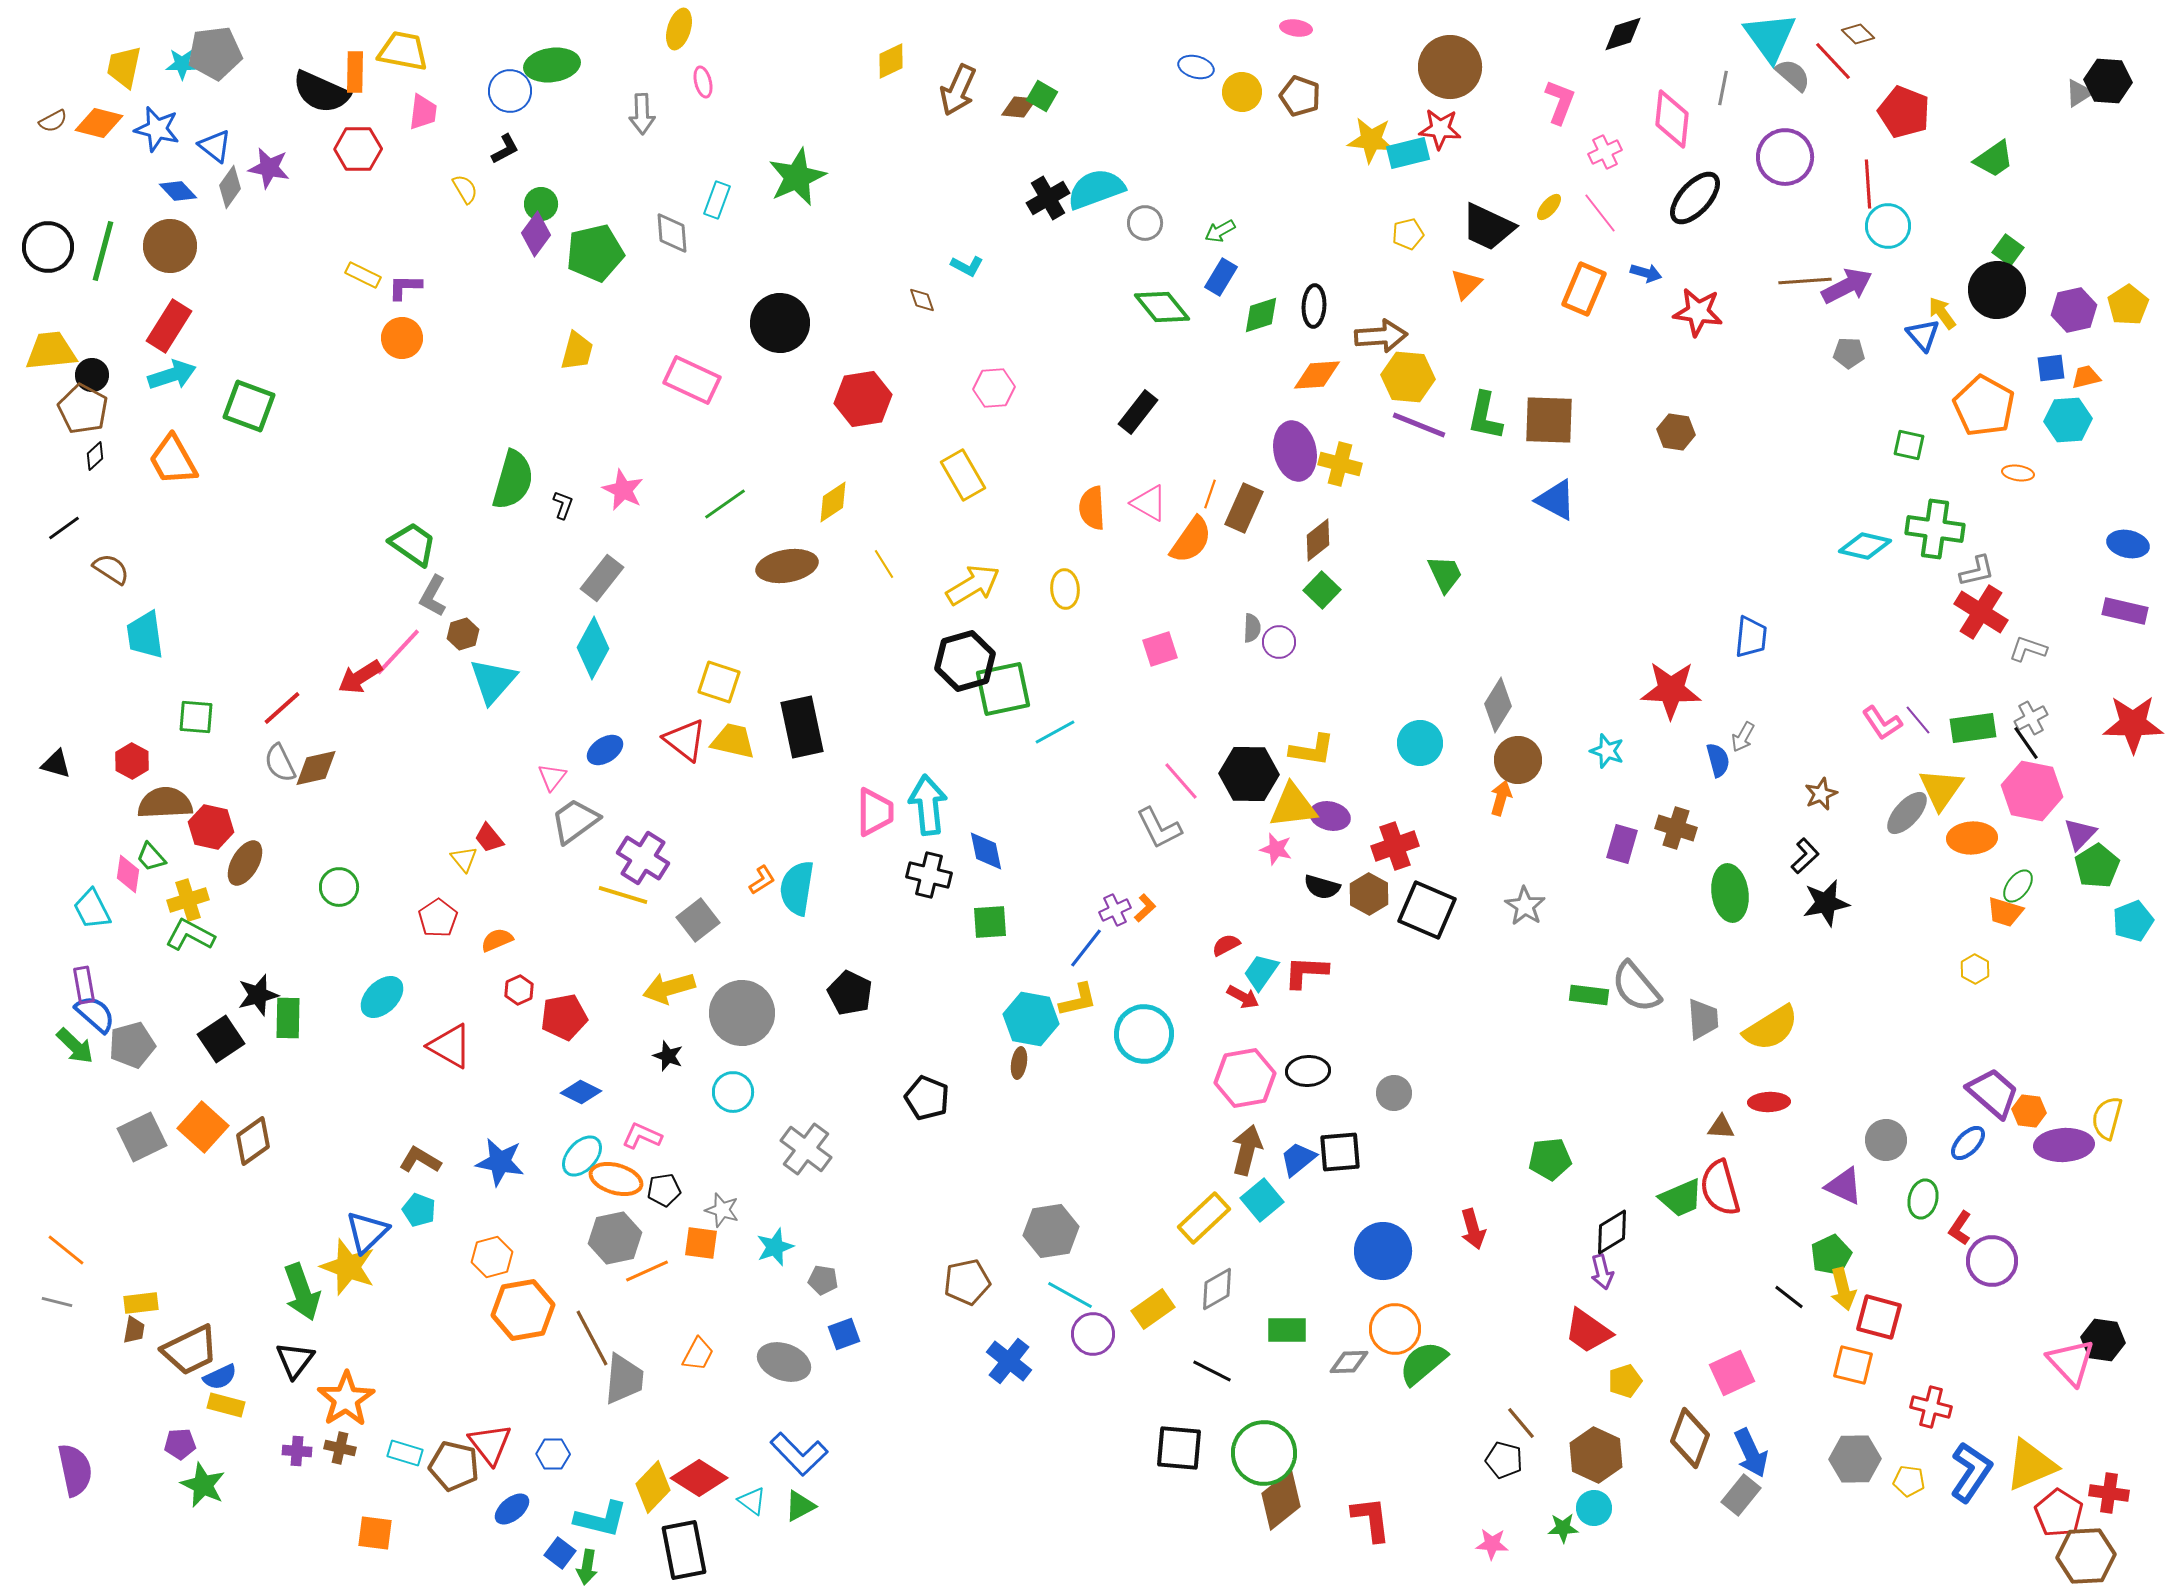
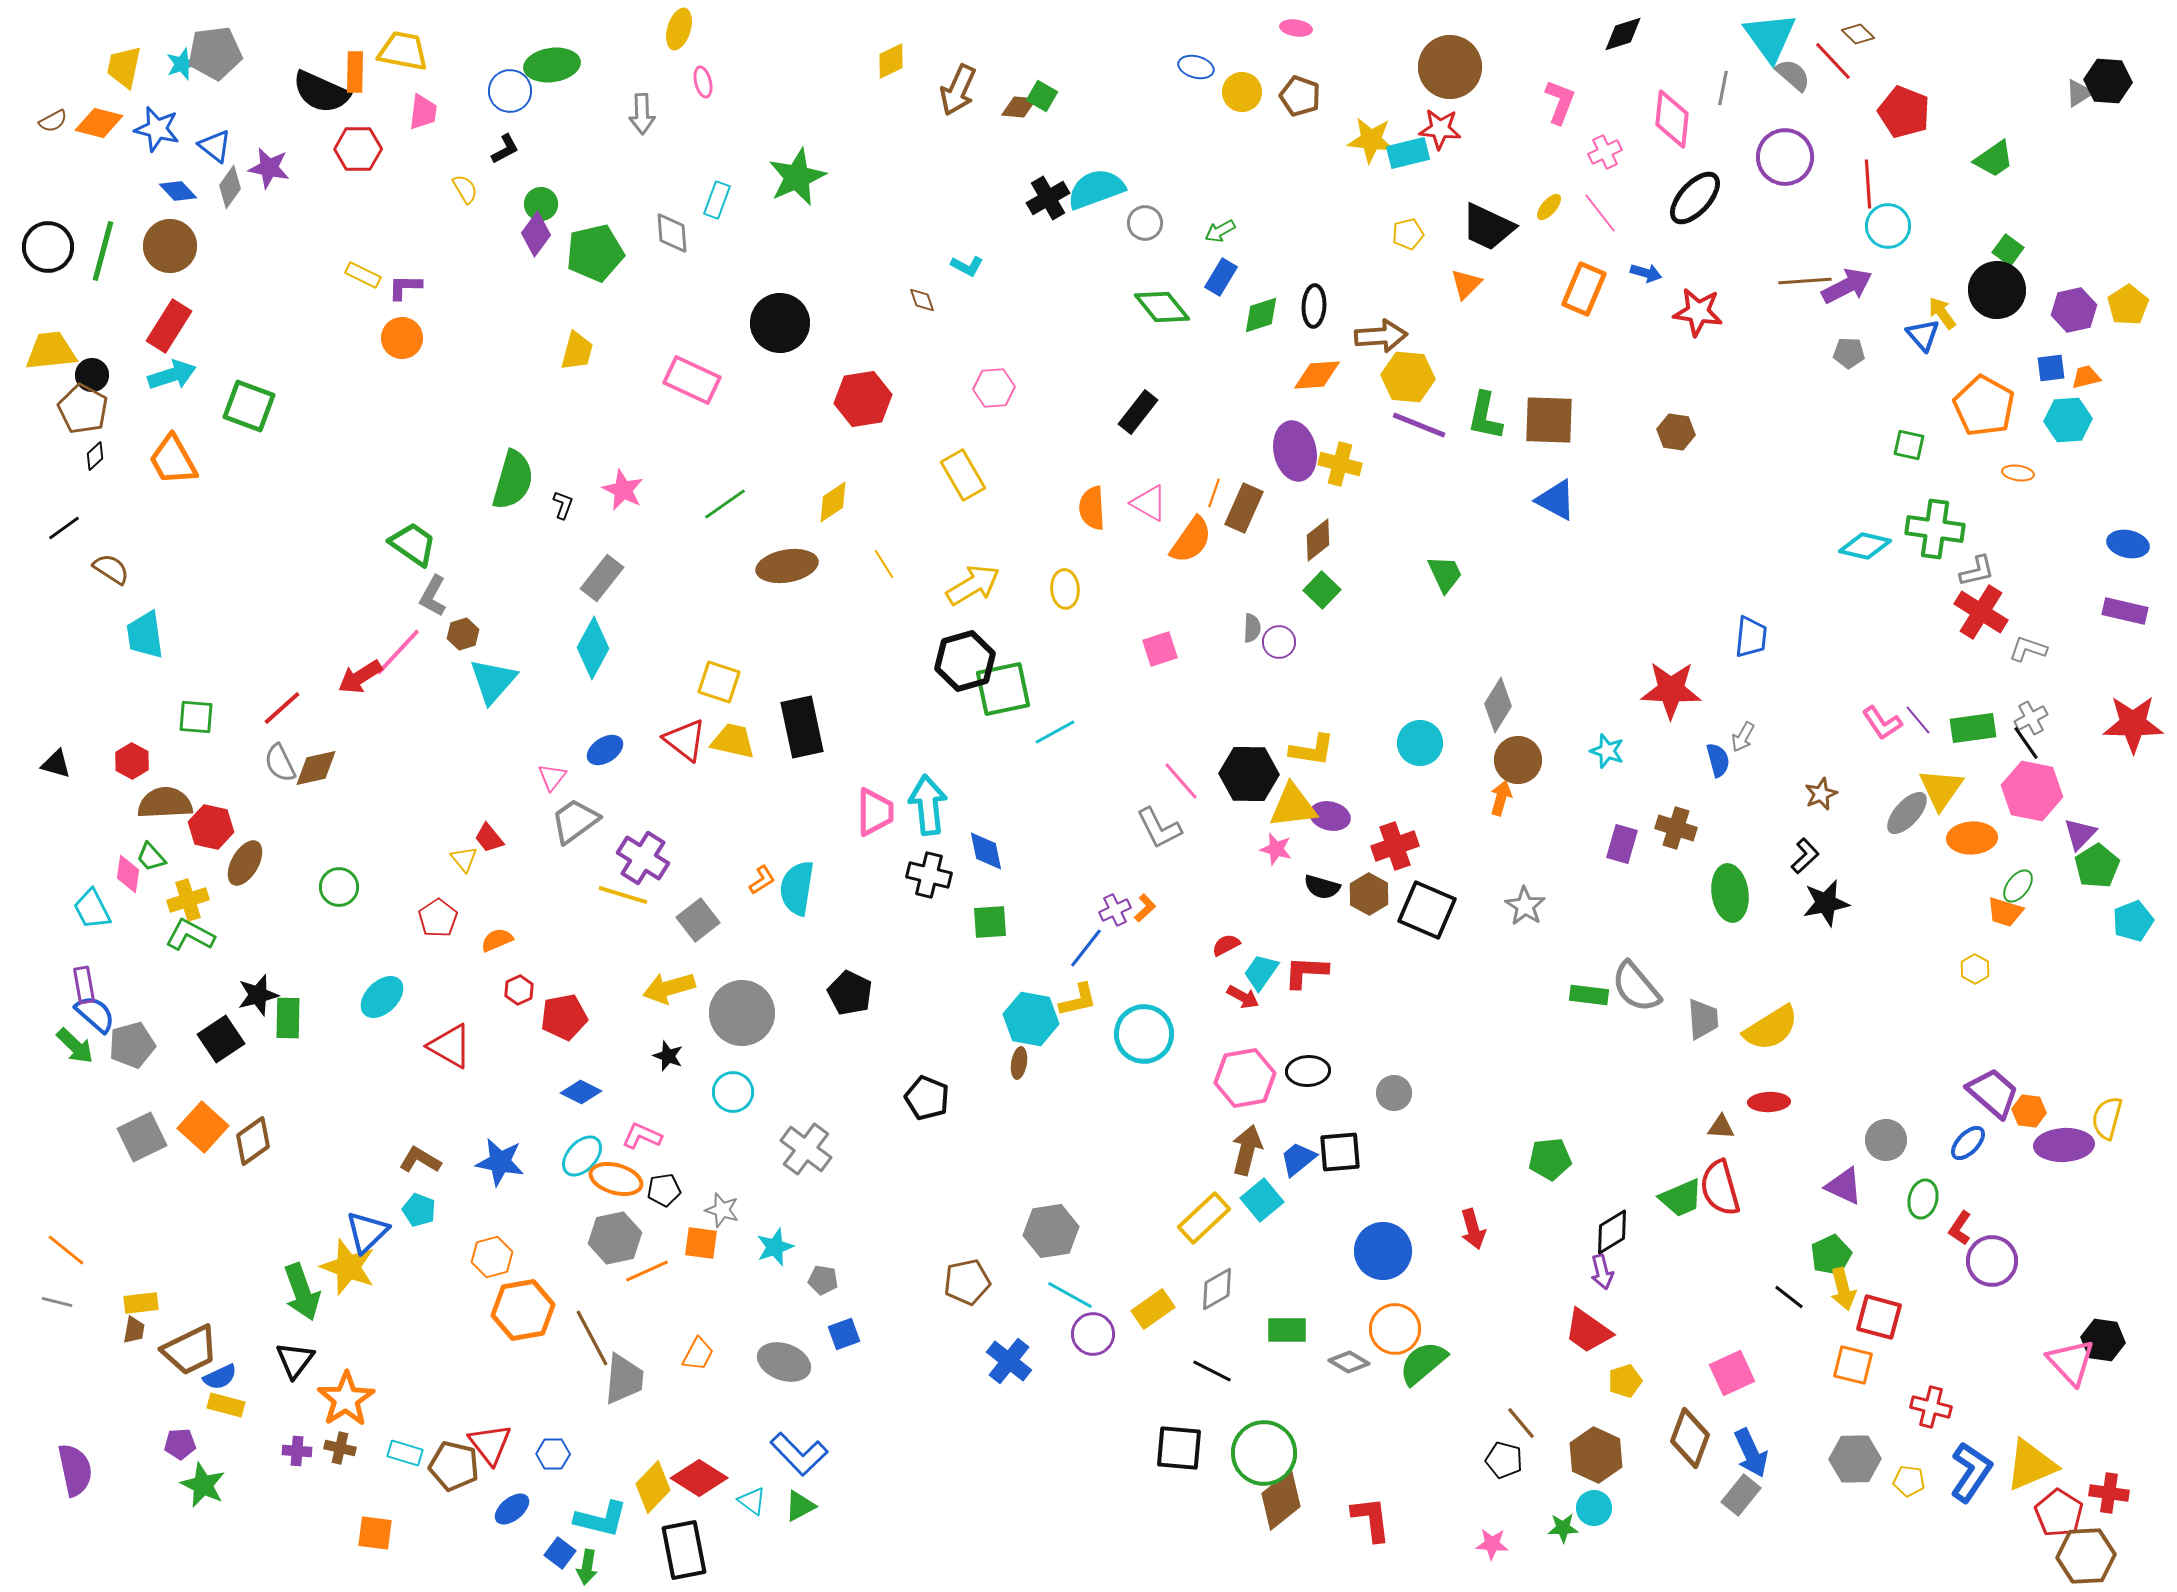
cyan star at (182, 64): rotated 20 degrees counterclockwise
orange line at (1210, 494): moved 4 px right, 1 px up
gray diamond at (1349, 1362): rotated 33 degrees clockwise
